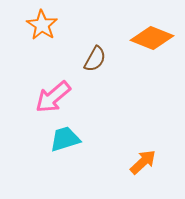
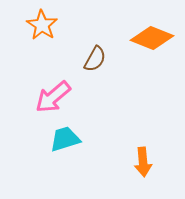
orange arrow: rotated 128 degrees clockwise
